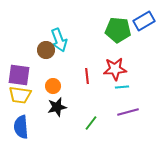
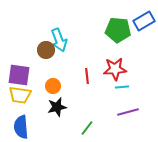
green line: moved 4 px left, 5 px down
